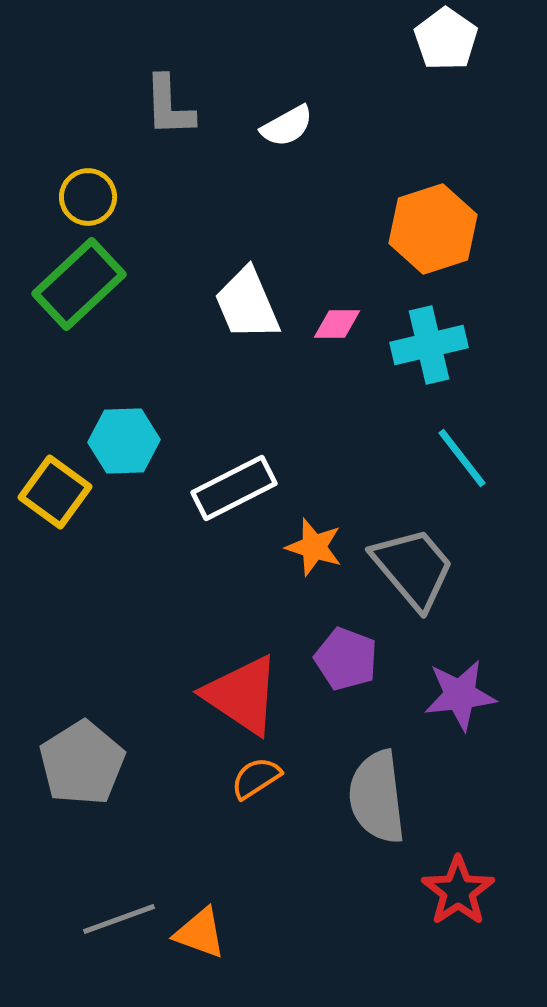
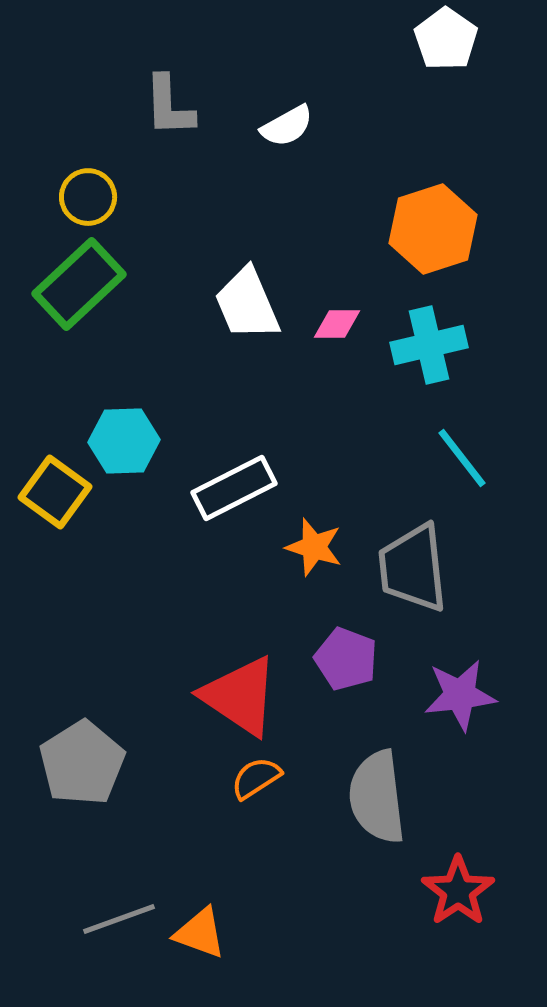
gray trapezoid: rotated 146 degrees counterclockwise
red triangle: moved 2 px left, 1 px down
